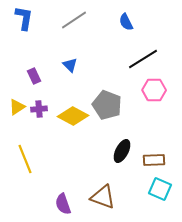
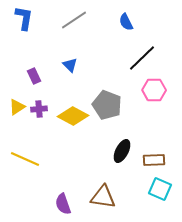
black line: moved 1 px left, 1 px up; rotated 12 degrees counterclockwise
yellow line: rotated 44 degrees counterclockwise
brown triangle: rotated 12 degrees counterclockwise
